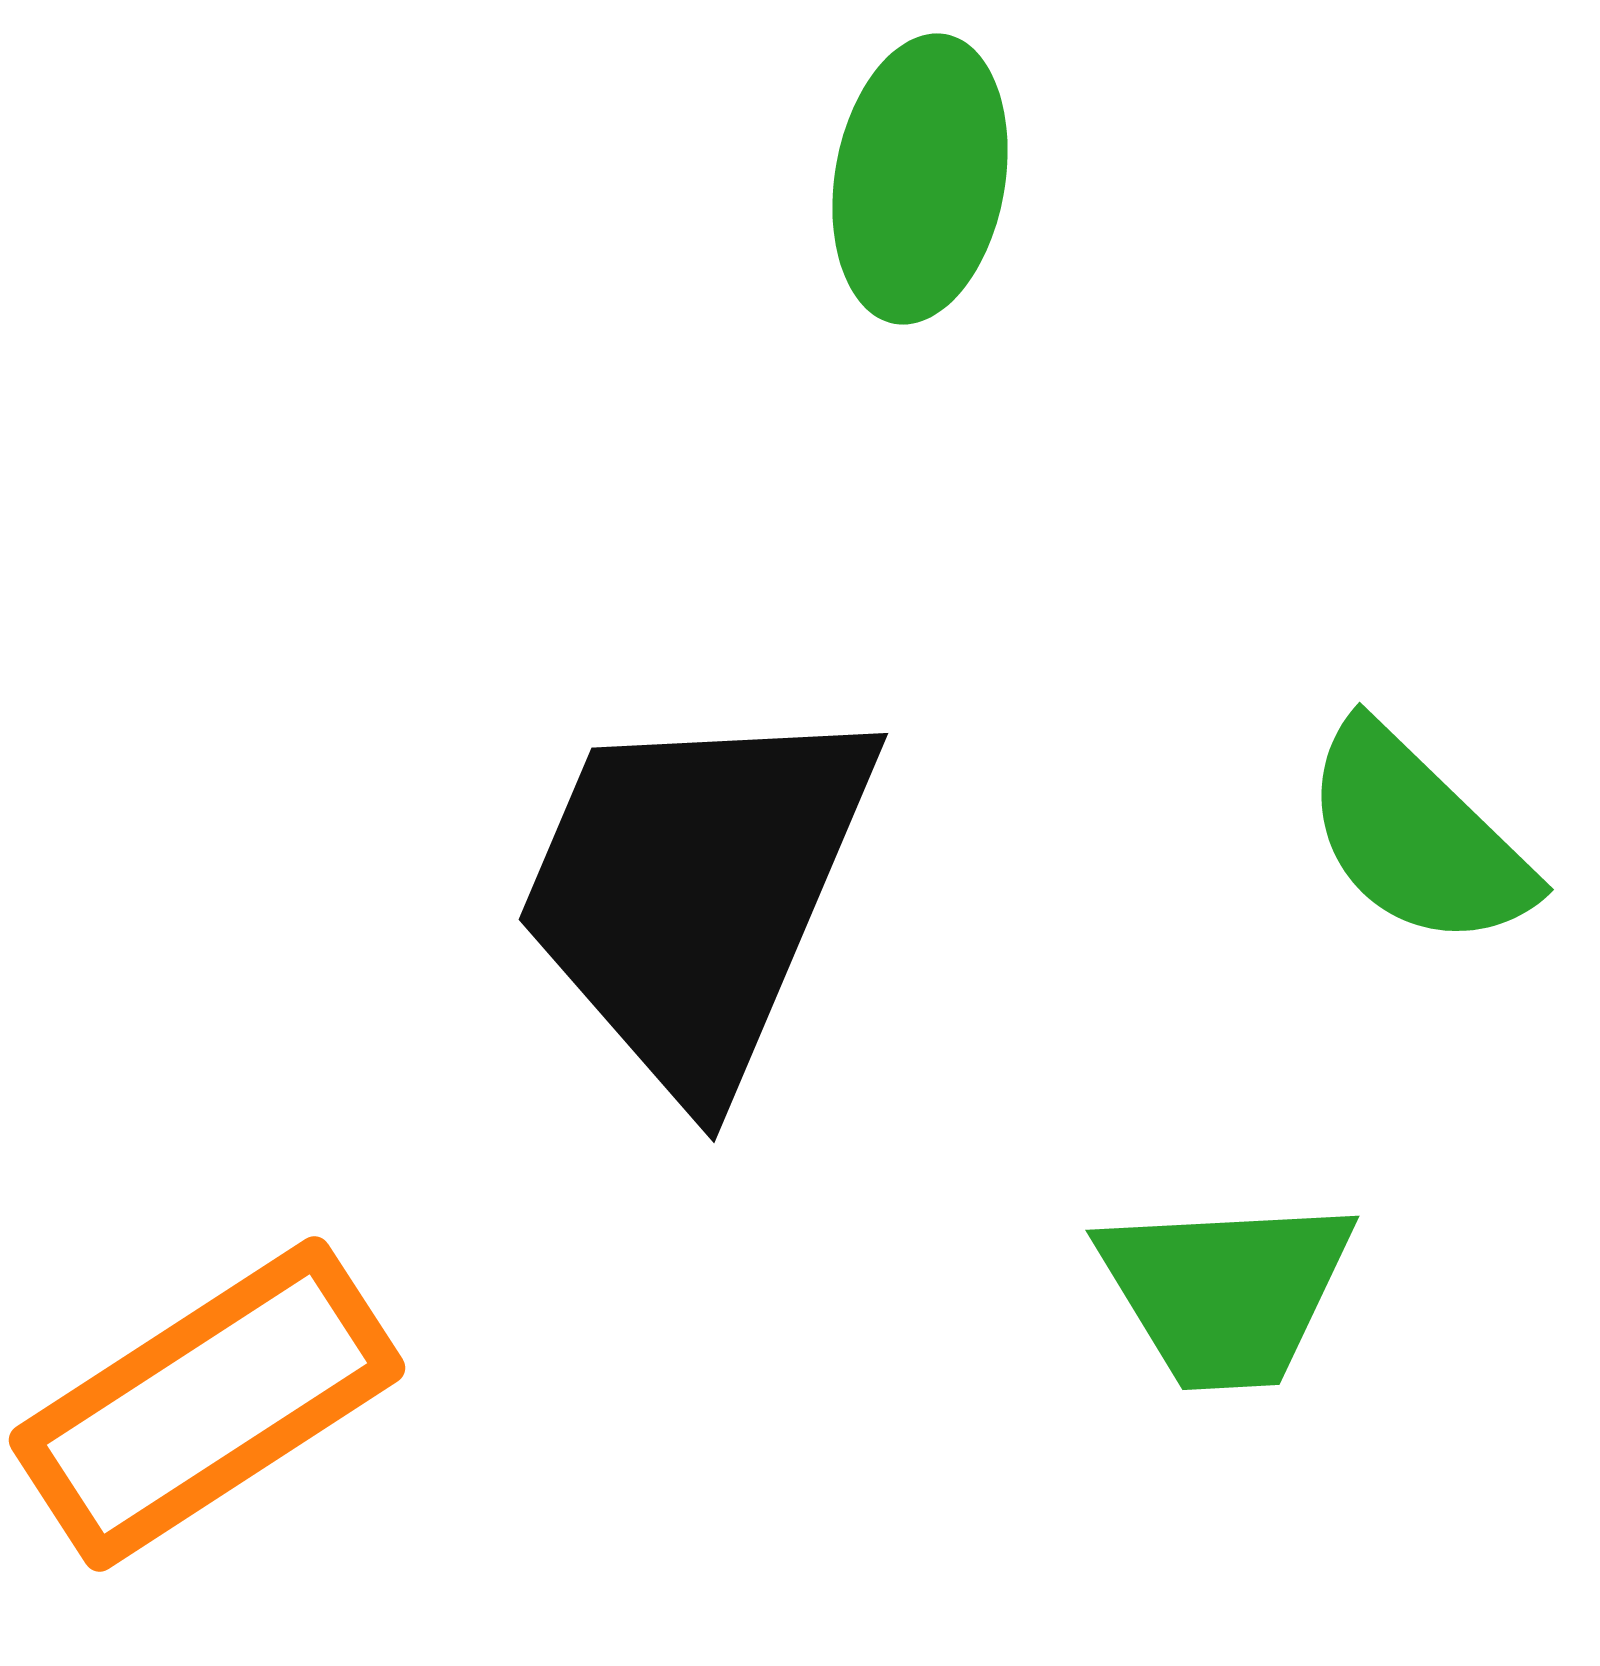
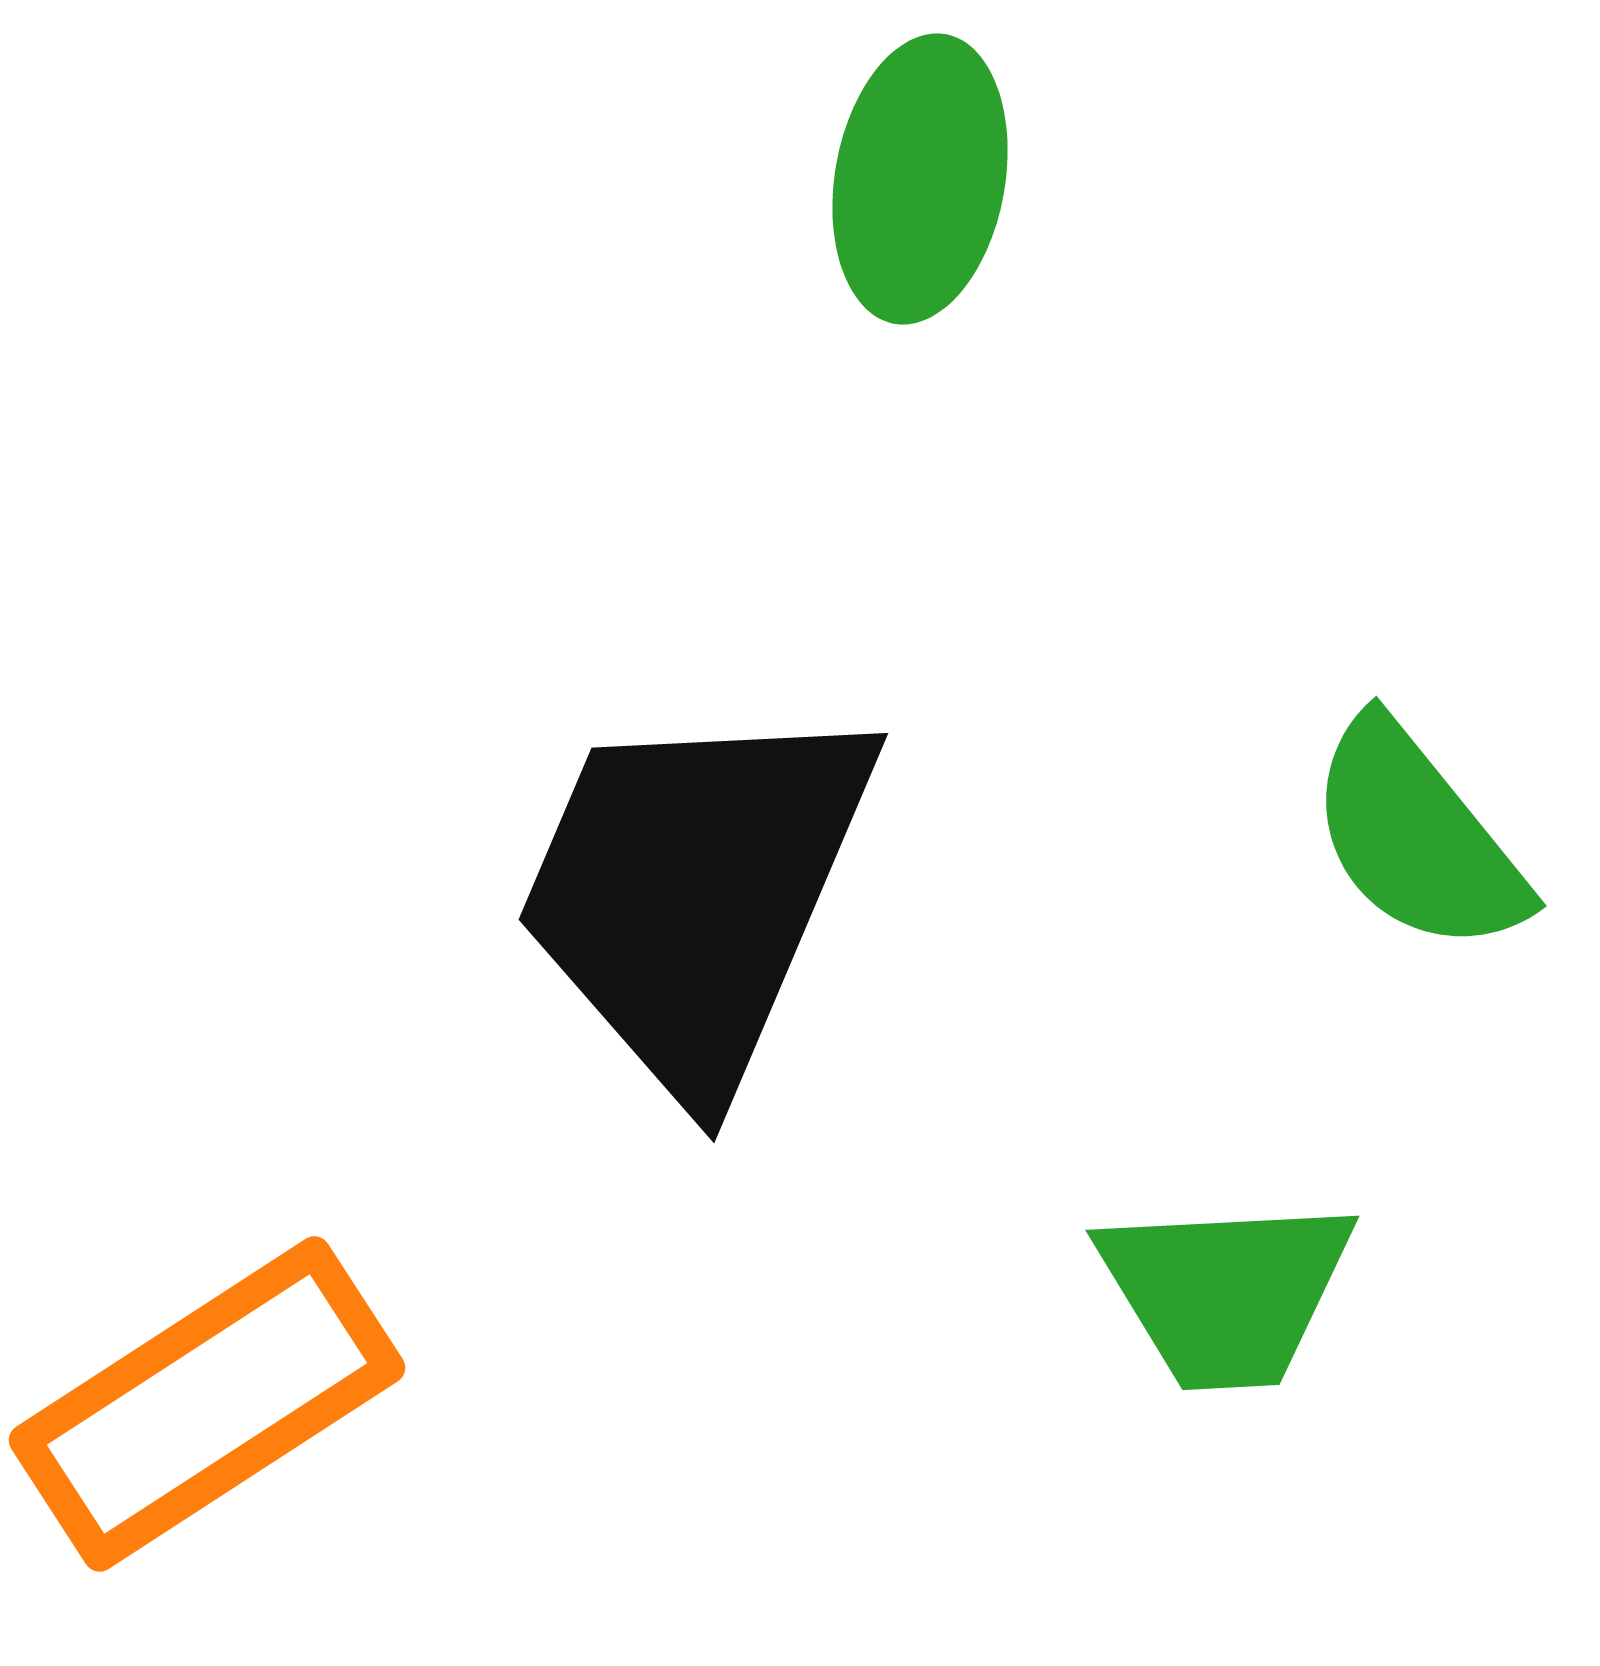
green semicircle: rotated 7 degrees clockwise
